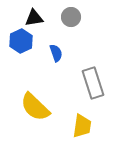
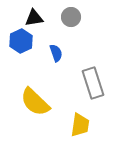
yellow semicircle: moved 5 px up
yellow trapezoid: moved 2 px left, 1 px up
